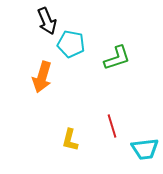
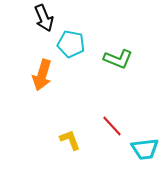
black arrow: moved 3 px left, 3 px up
green L-shape: moved 1 px right, 1 px down; rotated 40 degrees clockwise
orange arrow: moved 2 px up
red line: rotated 25 degrees counterclockwise
yellow L-shape: rotated 145 degrees clockwise
